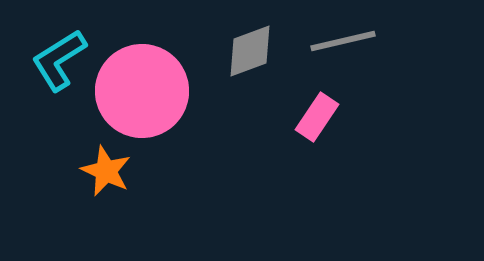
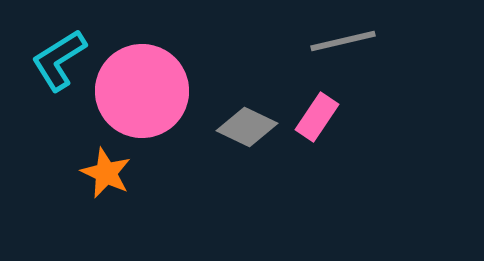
gray diamond: moved 3 px left, 76 px down; rotated 46 degrees clockwise
orange star: moved 2 px down
